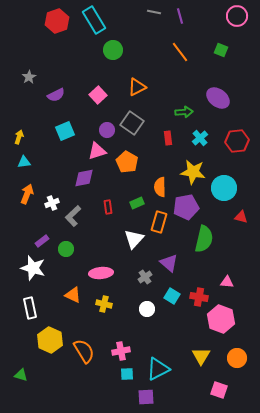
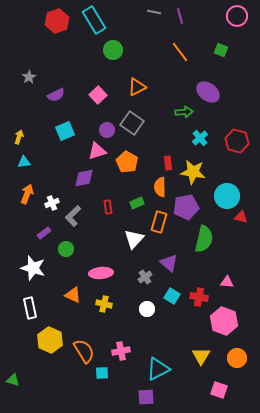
purple ellipse at (218, 98): moved 10 px left, 6 px up
red rectangle at (168, 138): moved 25 px down
red hexagon at (237, 141): rotated 20 degrees clockwise
cyan circle at (224, 188): moved 3 px right, 8 px down
purple rectangle at (42, 241): moved 2 px right, 8 px up
pink hexagon at (221, 319): moved 3 px right, 2 px down
cyan square at (127, 374): moved 25 px left, 1 px up
green triangle at (21, 375): moved 8 px left, 5 px down
